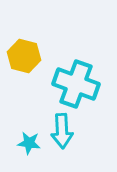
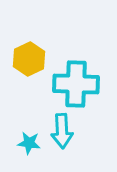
yellow hexagon: moved 5 px right, 3 px down; rotated 20 degrees clockwise
cyan cross: rotated 18 degrees counterclockwise
